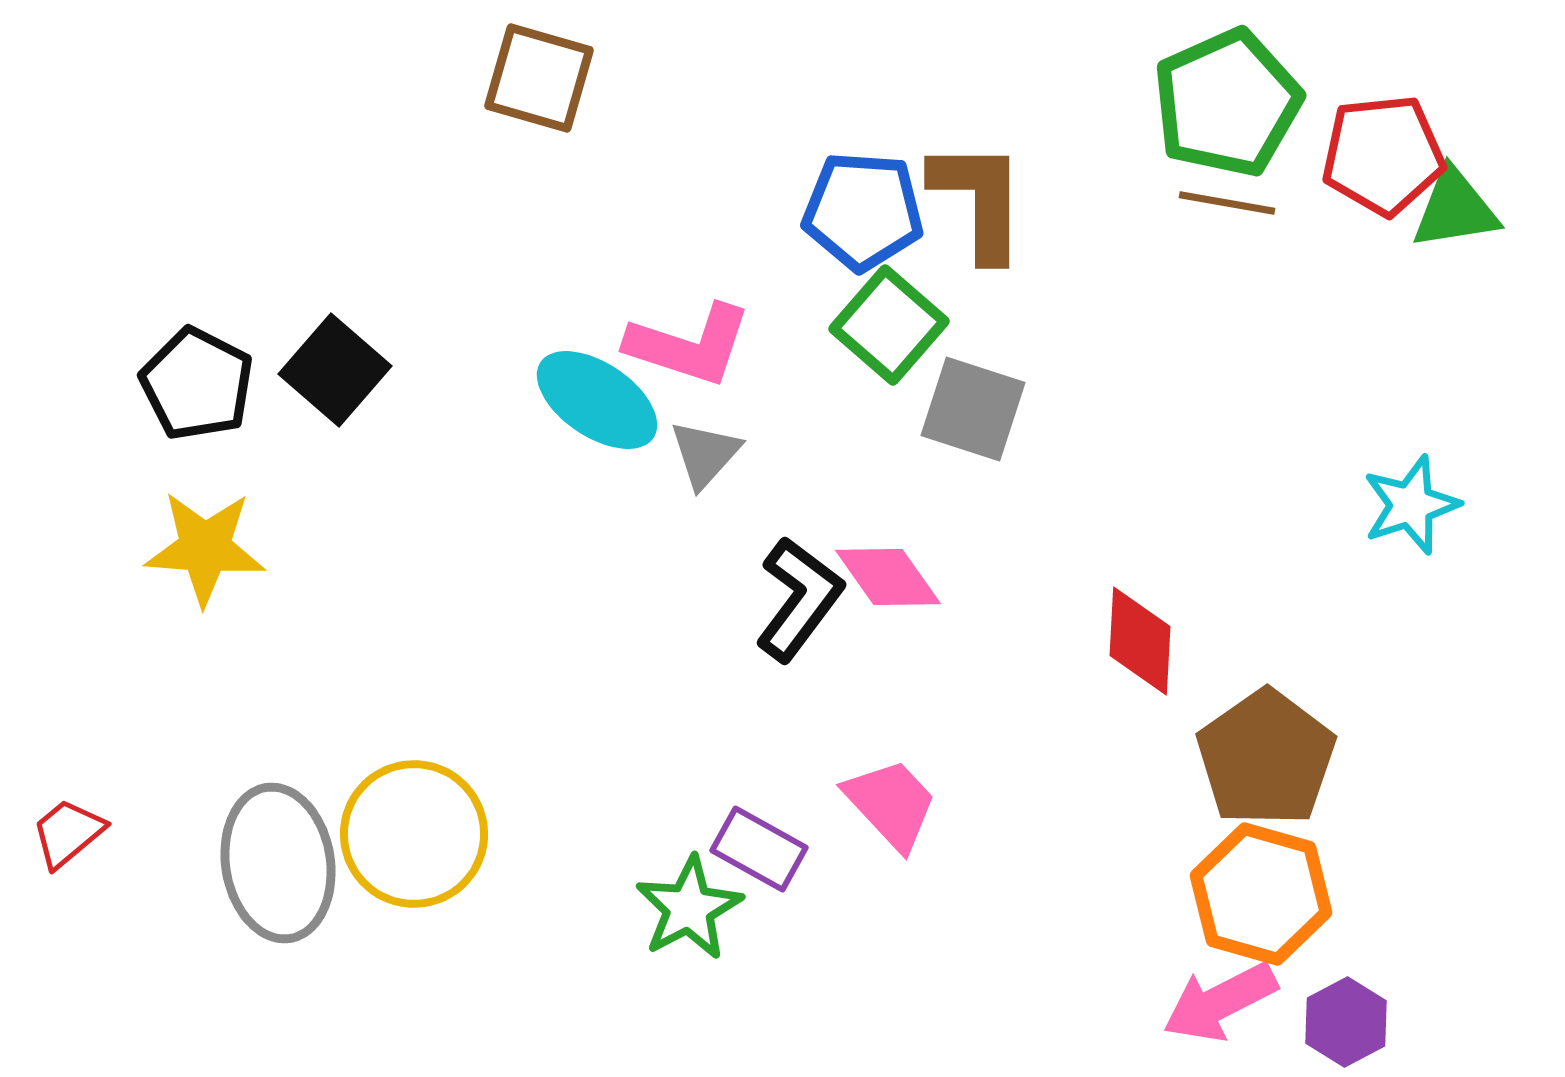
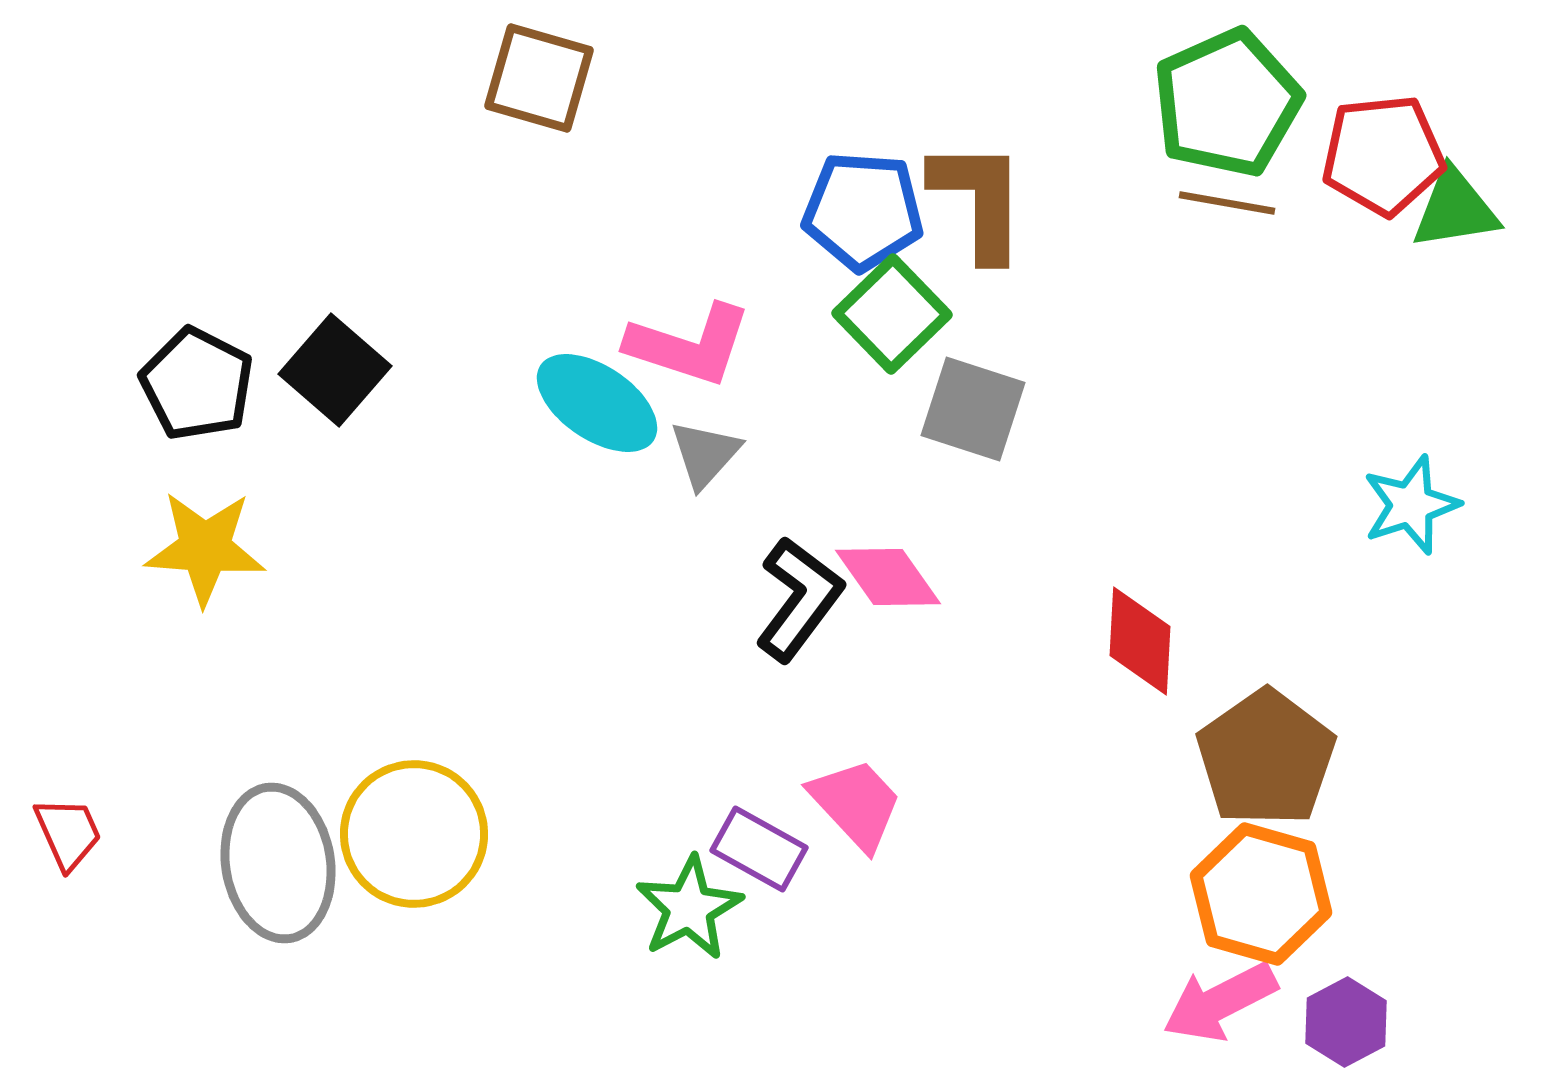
green square: moved 3 px right, 11 px up; rotated 5 degrees clockwise
cyan ellipse: moved 3 px down
pink trapezoid: moved 35 px left
red trapezoid: rotated 106 degrees clockwise
